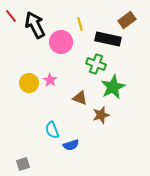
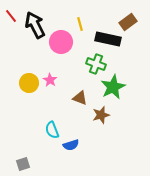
brown rectangle: moved 1 px right, 2 px down
